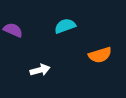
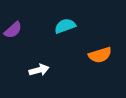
purple semicircle: rotated 114 degrees clockwise
white arrow: moved 1 px left
